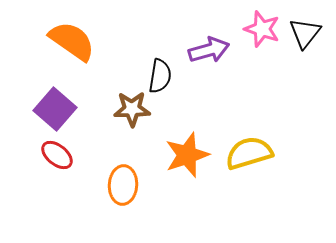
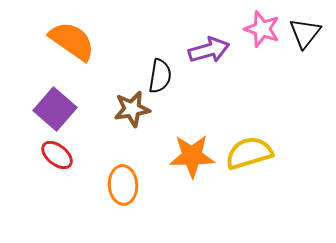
brown star: rotated 9 degrees counterclockwise
orange star: moved 5 px right, 1 px down; rotated 18 degrees clockwise
orange ellipse: rotated 6 degrees counterclockwise
